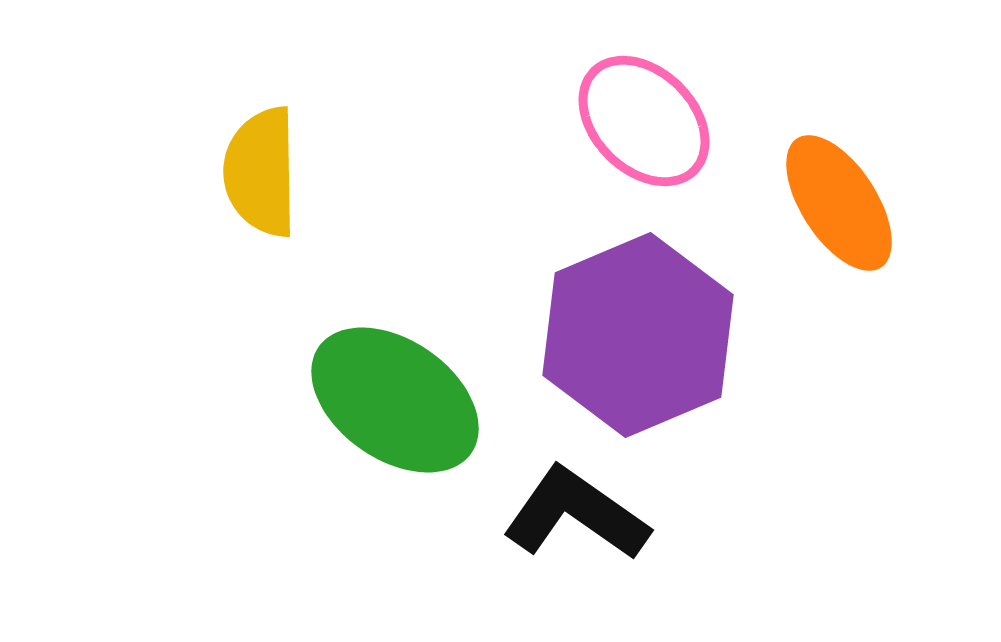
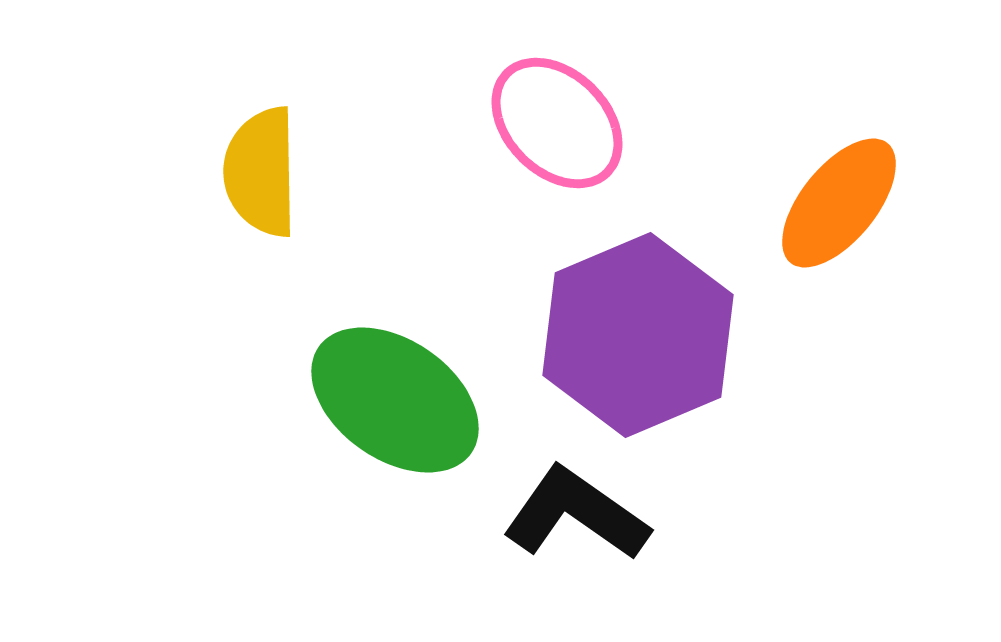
pink ellipse: moved 87 px left, 2 px down
orange ellipse: rotated 72 degrees clockwise
